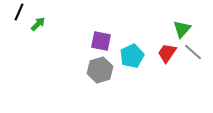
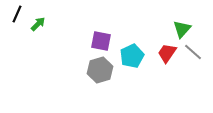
black line: moved 2 px left, 2 px down
